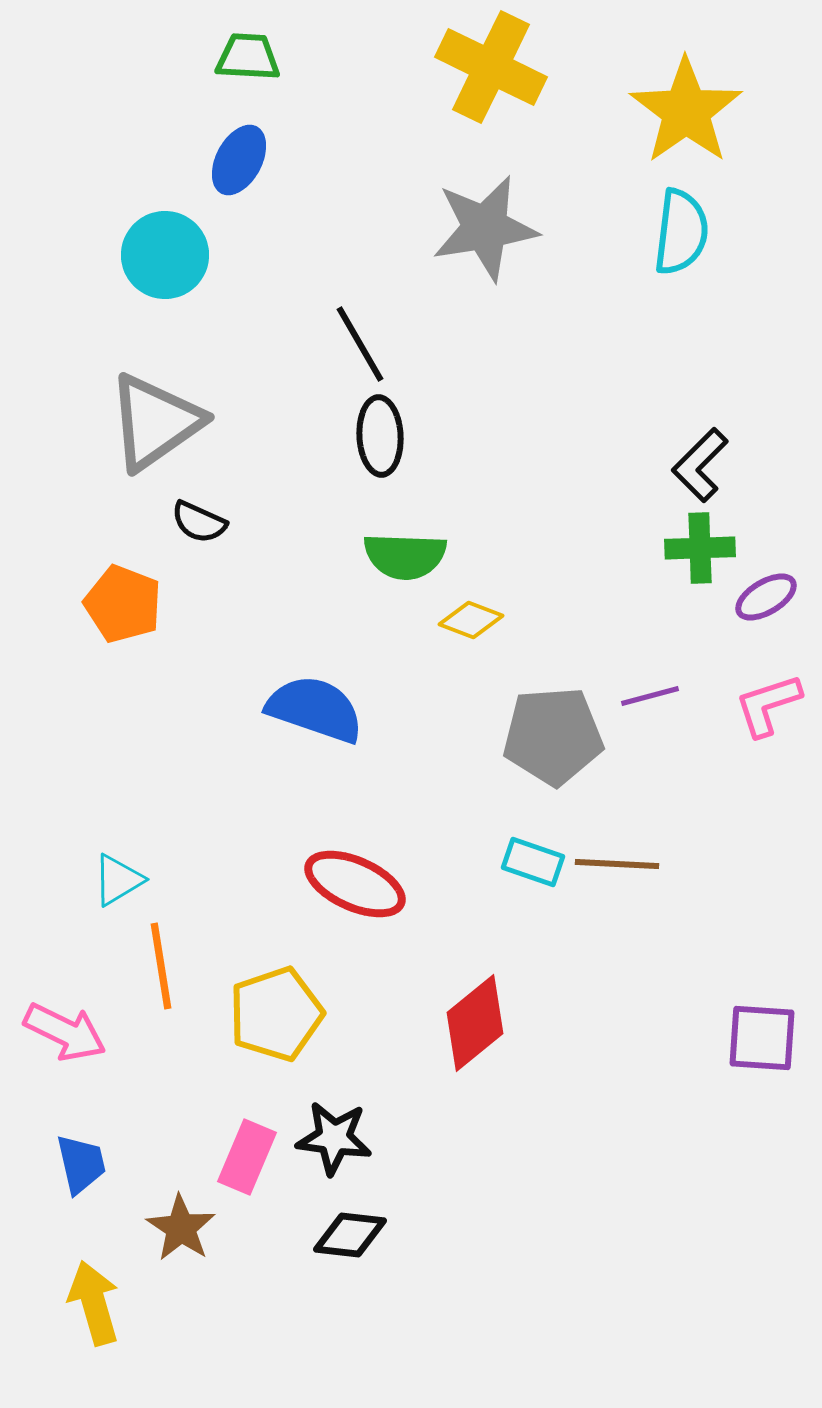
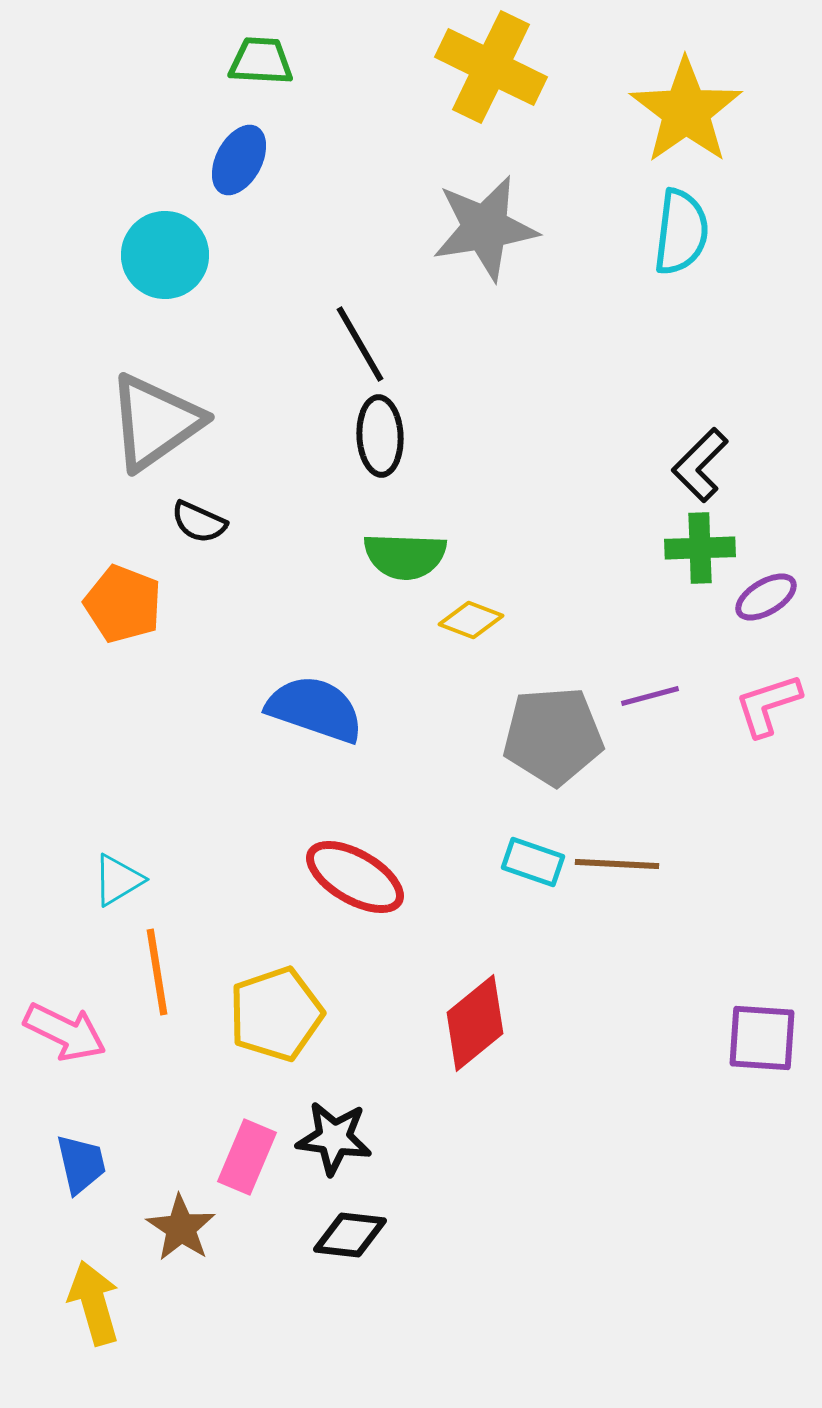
green trapezoid: moved 13 px right, 4 px down
red ellipse: moved 7 px up; rotated 6 degrees clockwise
orange line: moved 4 px left, 6 px down
